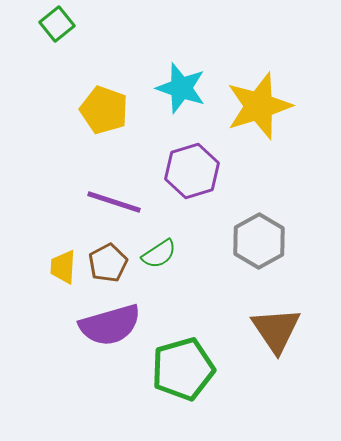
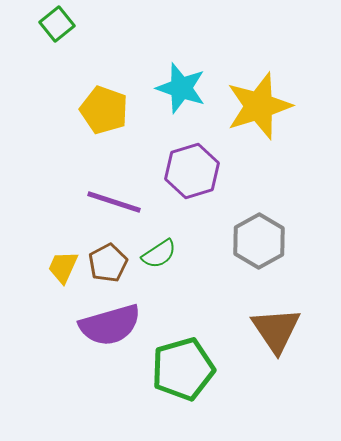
yellow trapezoid: rotated 21 degrees clockwise
